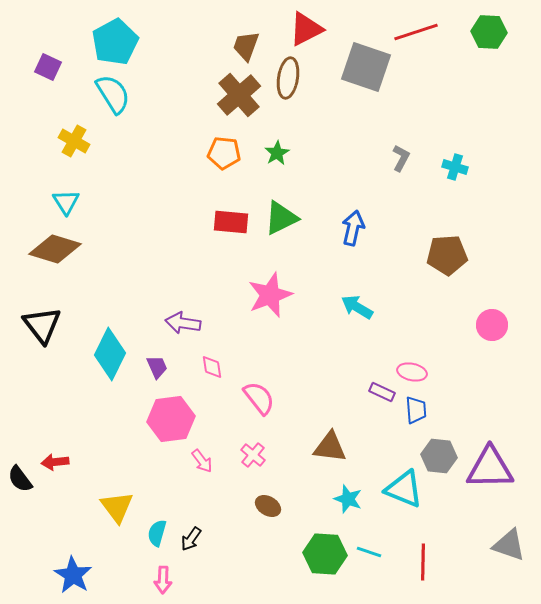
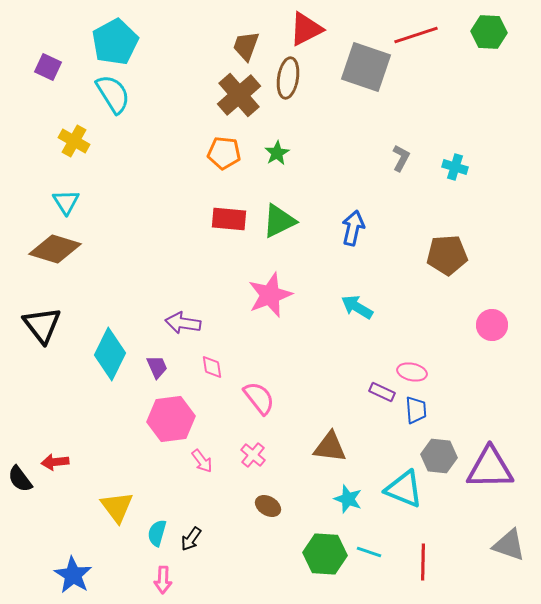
red line at (416, 32): moved 3 px down
green triangle at (281, 218): moved 2 px left, 3 px down
red rectangle at (231, 222): moved 2 px left, 3 px up
